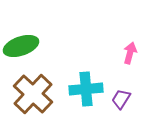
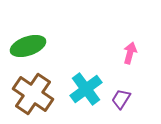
green ellipse: moved 7 px right
cyan cross: rotated 32 degrees counterclockwise
brown cross: rotated 9 degrees counterclockwise
